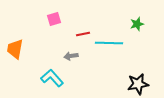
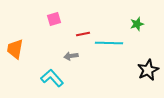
black star: moved 10 px right, 14 px up; rotated 15 degrees counterclockwise
